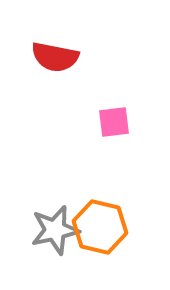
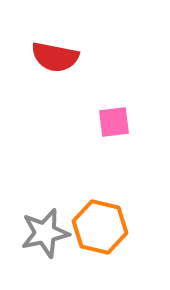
gray star: moved 10 px left, 3 px down
